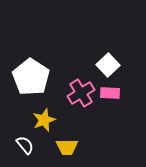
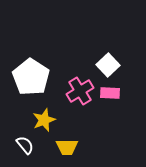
pink cross: moved 1 px left, 2 px up
